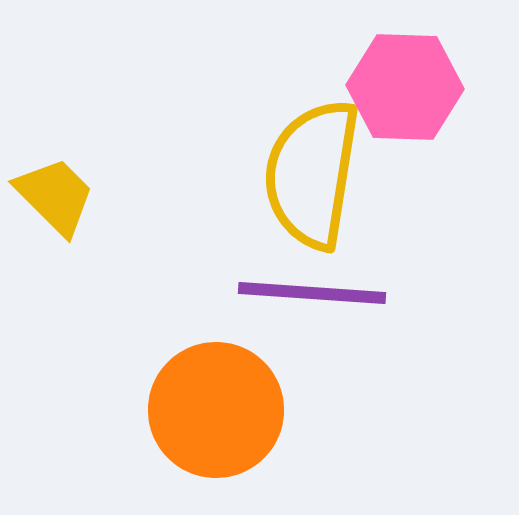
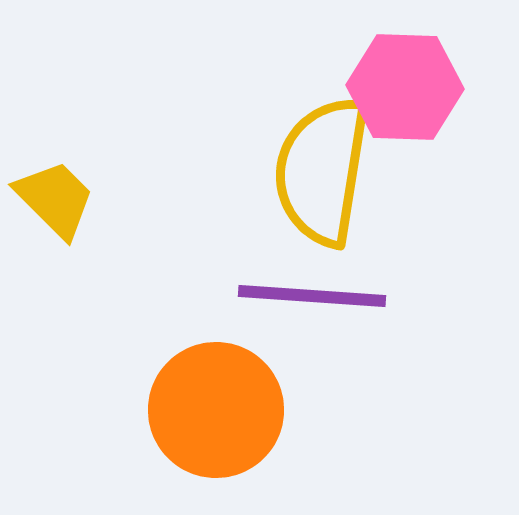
yellow semicircle: moved 10 px right, 3 px up
yellow trapezoid: moved 3 px down
purple line: moved 3 px down
